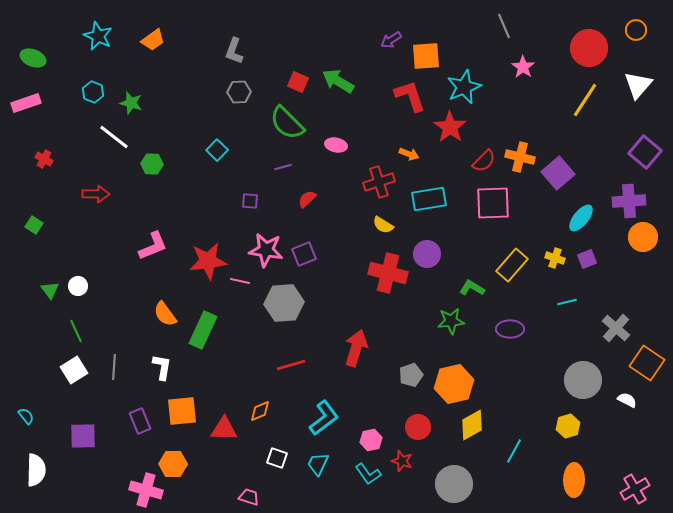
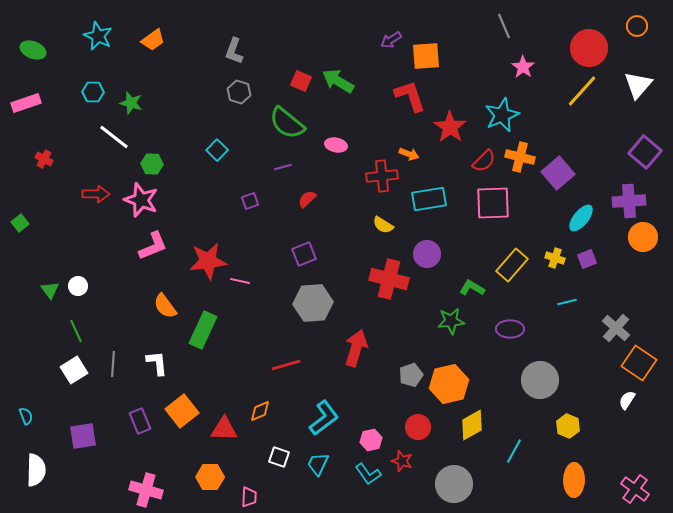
orange circle at (636, 30): moved 1 px right, 4 px up
green ellipse at (33, 58): moved 8 px up
red square at (298, 82): moved 3 px right, 1 px up
cyan star at (464, 87): moved 38 px right, 28 px down
cyan hexagon at (93, 92): rotated 20 degrees counterclockwise
gray hexagon at (239, 92): rotated 20 degrees clockwise
yellow line at (585, 100): moved 3 px left, 9 px up; rotated 9 degrees clockwise
green semicircle at (287, 123): rotated 6 degrees counterclockwise
red cross at (379, 182): moved 3 px right, 6 px up; rotated 12 degrees clockwise
purple square at (250, 201): rotated 24 degrees counterclockwise
green square at (34, 225): moved 14 px left, 2 px up; rotated 18 degrees clockwise
pink star at (266, 250): moved 125 px left, 50 px up; rotated 12 degrees clockwise
red cross at (388, 273): moved 1 px right, 6 px down
gray hexagon at (284, 303): moved 29 px right
orange semicircle at (165, 314): moved 8 px up
orange square at (647, 363): moved 8 px left
red line at (291, 365): moved 5 px left
gray line at (114, 367): moved 1 px left, 3 px up
white L-shape at (162, 367): moved 5 px left, 4 px up; rotated 16 degrees counterclockwise
gray circle at (583, 380): moved 43 px left
orange hexagon at (454, 384): moved 5 px left
white semicircle at (627, 400): rotated 84 degrees counterclockwise
orange square at (182, 411): rotated 32 degrees counterclockwise
cyan semicircle at (26, 416): rotated 18 degrees clockwise
yellow hexagon at (568, 426): rotated 20 degrees counterclockwise
purple square at (83, 436): rotated 8 degrees counterclockwise
white square at (277, 458): moved 2 px right, 1 px up
orange hexagon at (173, 464): moved 37 px right, 13 px down
pink cross at (635, 489): rotated 24 degrees counterclockwise
pink trapezoid at (249, 497): rotated 75 degrees clockwise
